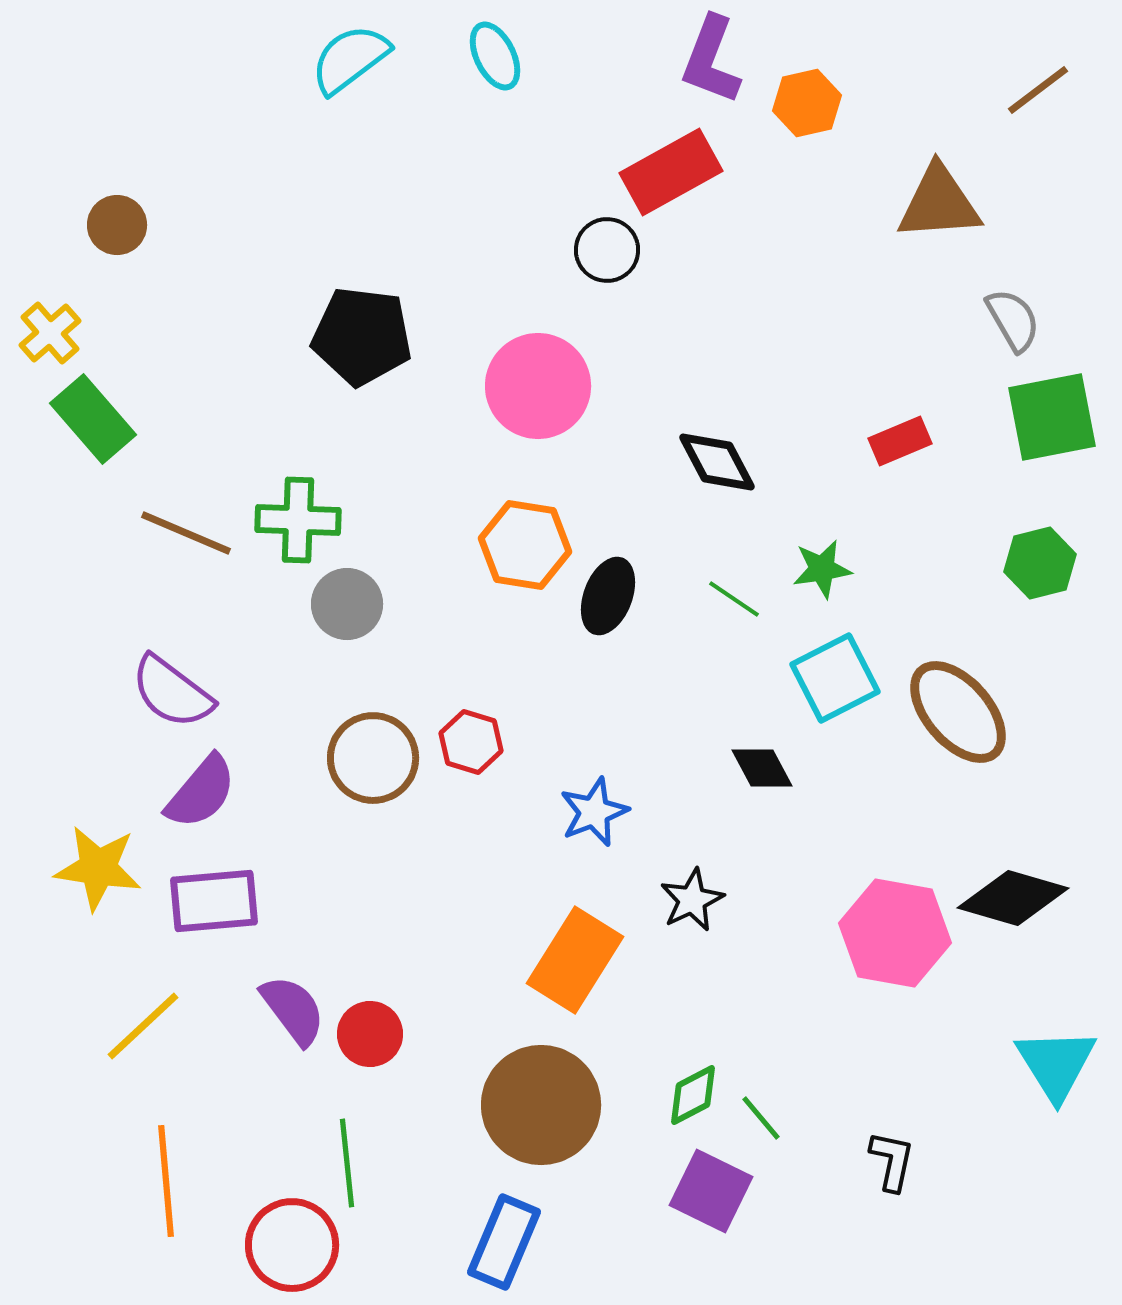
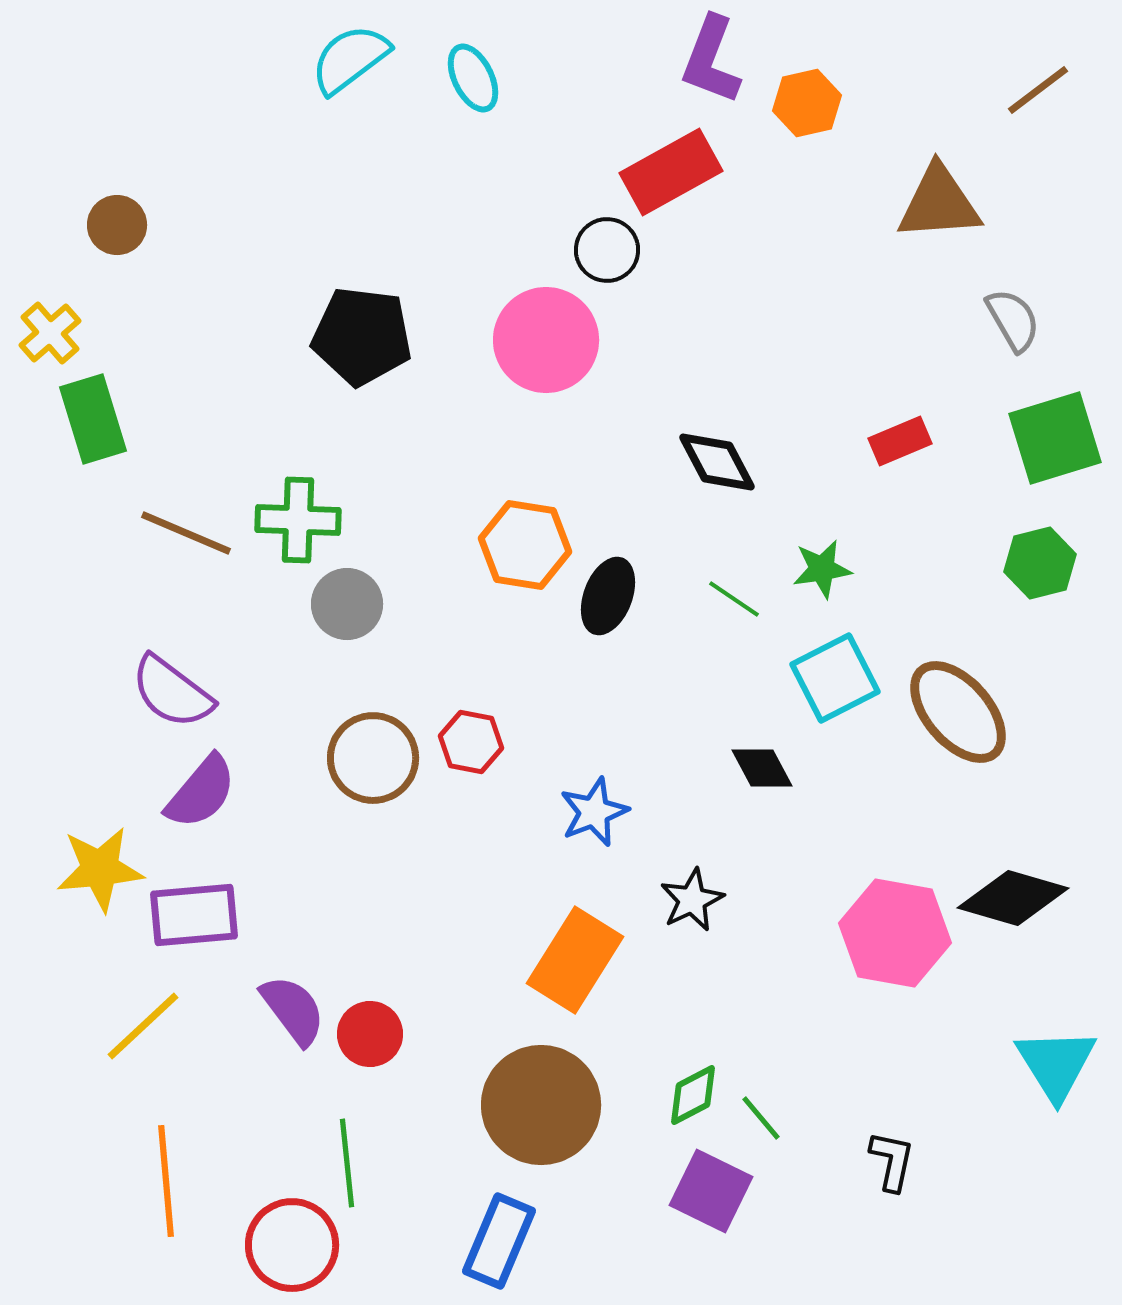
cyan ellipse at (495, 56): moved 22 px left, 22 px down
pink circle at (538, 386): moved 8 px right, 46 px up
green square at (1052, 417): moved 3 px right, 21 px down; rotated 6 degrees counterclockwise
green rectangle at (93, 419): rotated 24 degrees clockwise
red hexagon at (471, 742): rotated 6 degrees counterclockwise
yellow star at (98, 868): moved 2 px right, 1 px down; rotated 14 degrees counterclockwise
purple rectangle at (214, 901): moved 20 px left, 14 px down
blue rectangle at (504, 1242): moved 5 px left, 1 px up
